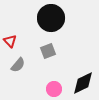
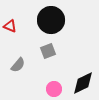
black circle: moved 2 px down
red triangle: moved 15 px up; rotated 24 degrees counterclockwise
